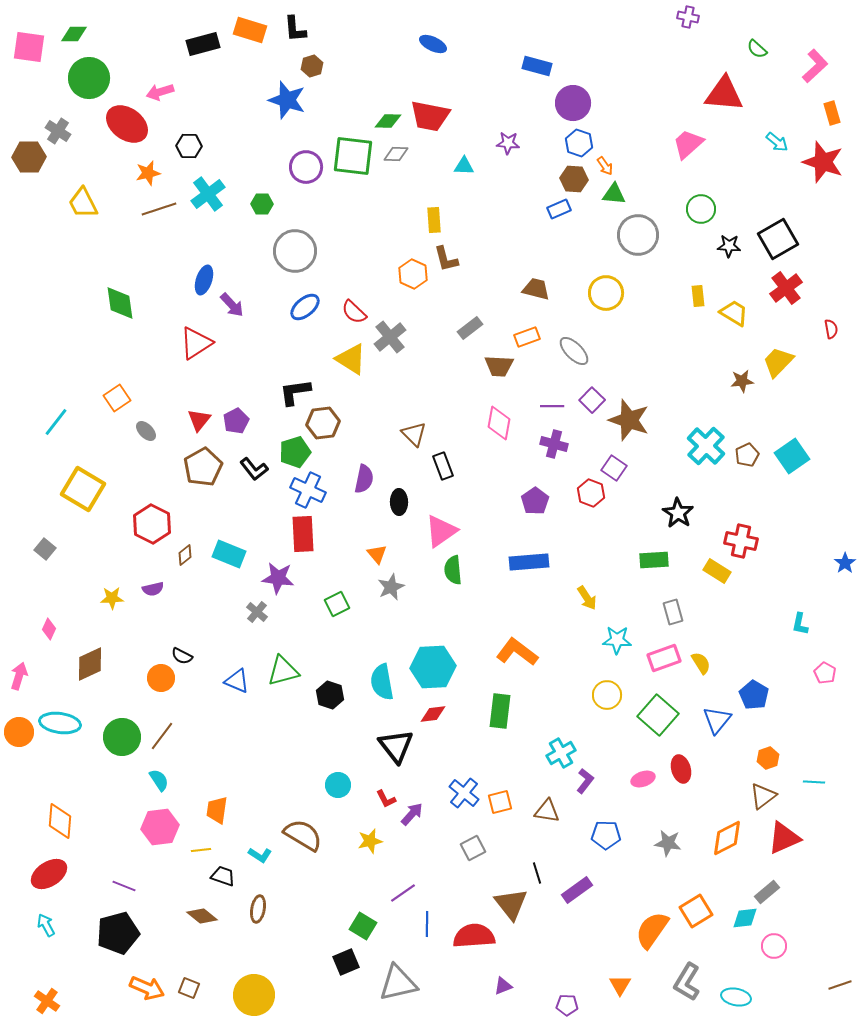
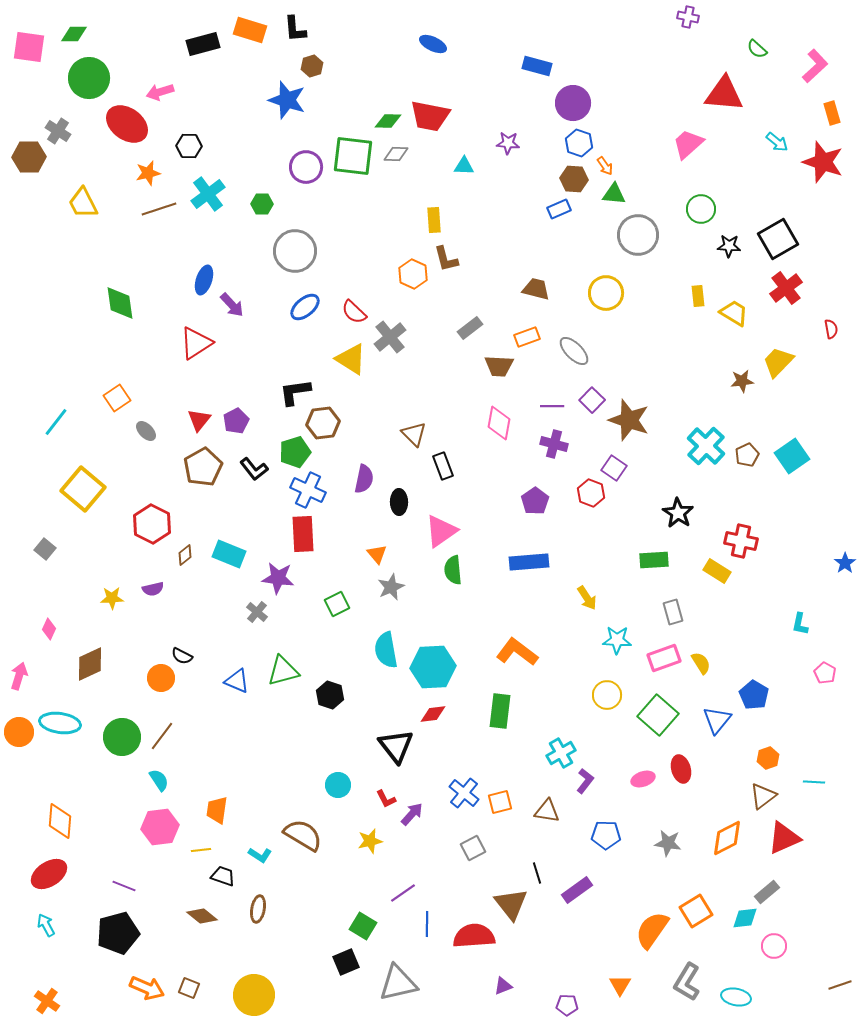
yellow square at (83, 489): rotated 9 degrees clockwise
cyan semicircle at (382, 682): moved 4 px right, 32 px up
